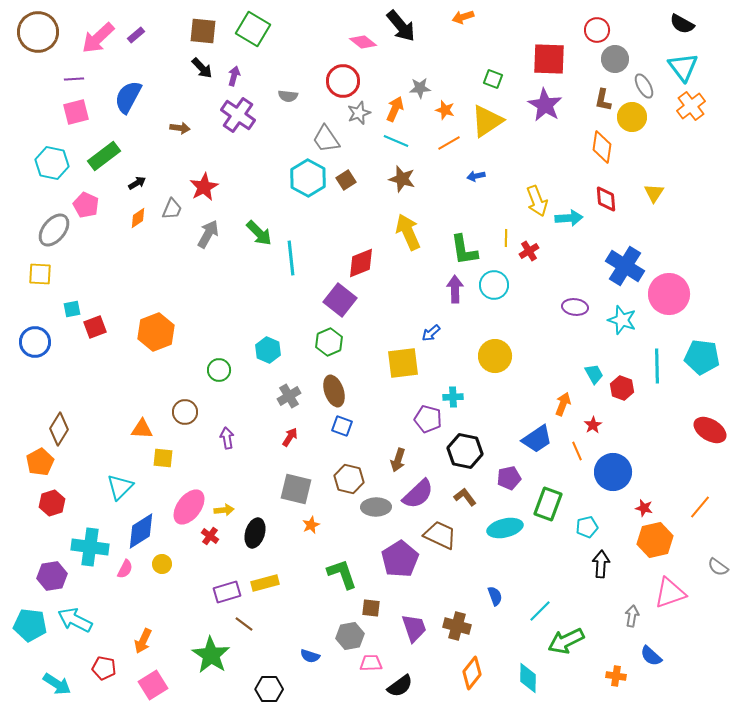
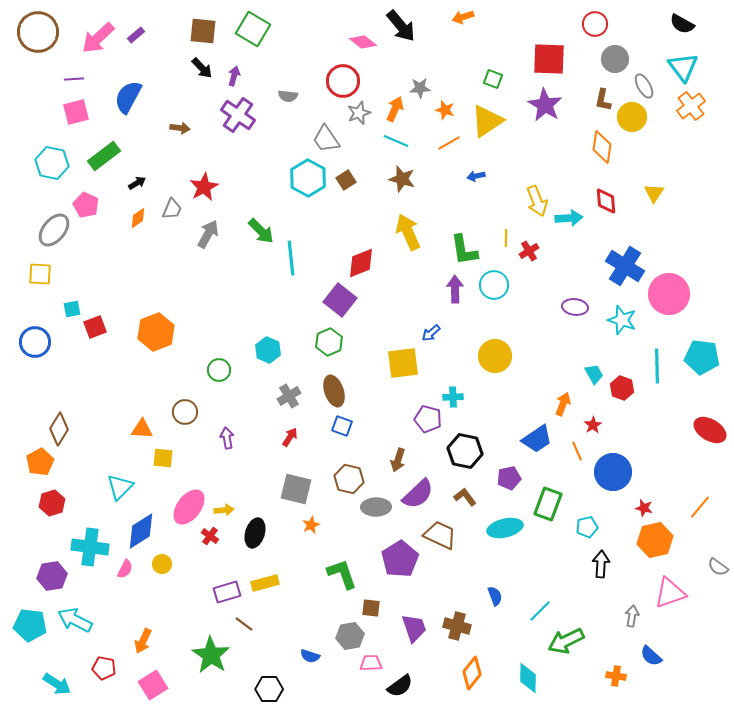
red circle at (597, 30): moved 2 px left, 6 px up
red diamond at (606, 199): moved 2 px down
green arrow at (259, 233): moved 2 px right, 2 px up
